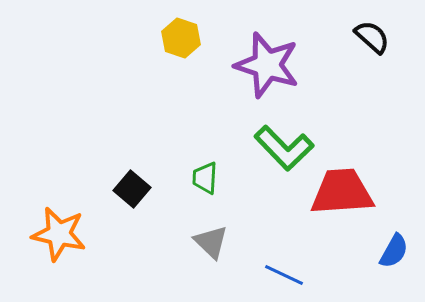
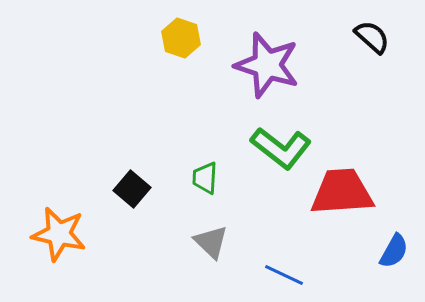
green L-shape: moved 3 px left; rotated 8 degrees counterclockwise
